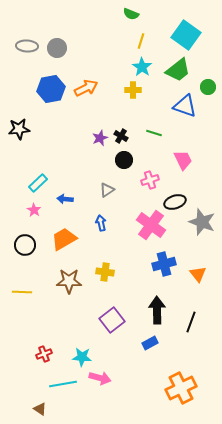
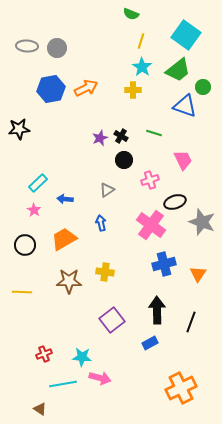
green circle at (208, 87): moved 5 px left
orange triangle at (198, 274): rotated 12 degrees clockwise
